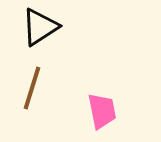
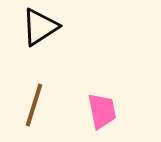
brown line: moved 2 px right, 17 px down
